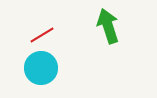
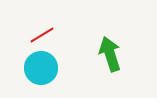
green arrow: moved 2 px right, 28 px down
